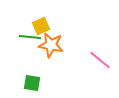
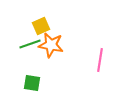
green line: moved 7 px down; rotated 25 degrees counterclockwise
pink line: rotated 60 degrees clockwise
